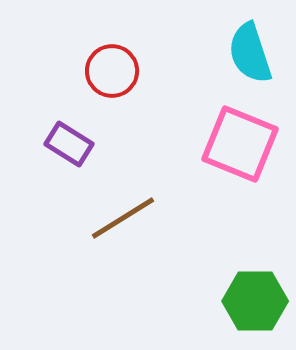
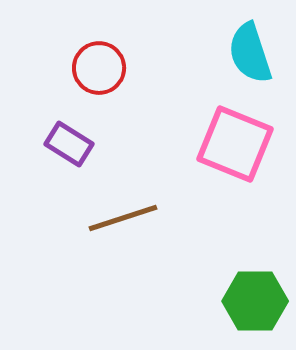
red circle: moved 13 px left, 3 px up
pink square: moved 5 px left
brown line: rotated 14 degrees clockwise
